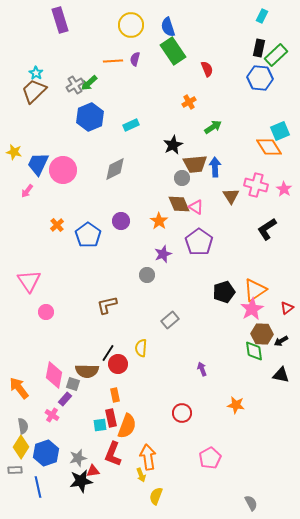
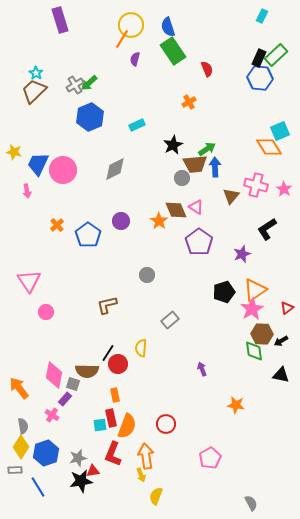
black rectangle at (259, 48): moved 10 px down; rotated 12 degrees clockwise
orange line at (113, 61): moved 9 px right, 22 px up; rotated 54 degrees counterclockwise
cyan rectangle at (131, 125): moved 6 px right
green arrow at (213, 127): moved 6 px left, 22 px down
pink arrow at (27, 191): rotated 48 degrees counterclockwise
brown triangle at (231, 196): rotated 12 degrees clockwise
brown diamond at (179, 204): moved 3 px left, 6 px down
purple star at (163, 254): moved 79 px right
red circle at (182, 413): moved 16 px left, 11 px down
orange arrow at (148, 457): moved 2 px left, 1 px up
blue line at (38, 487): rotated 20 degrees counterclockwise
